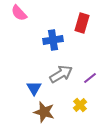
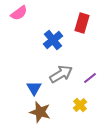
pink semicircle: rotated 84 degrees counterclockwise
blue cross: rotated 30 degrees counterclockwise
brown star: moved 4 px left
